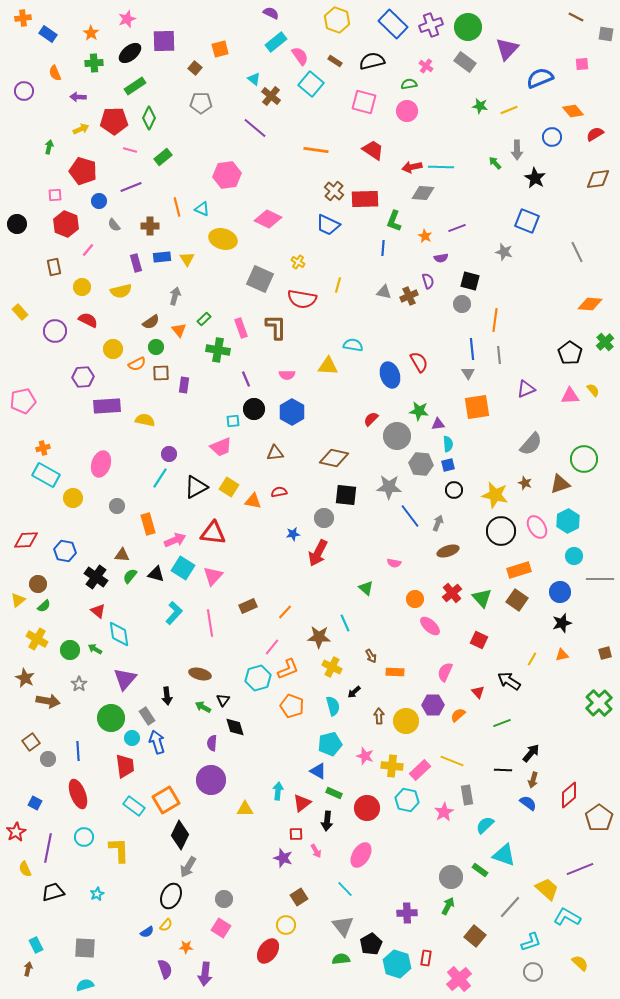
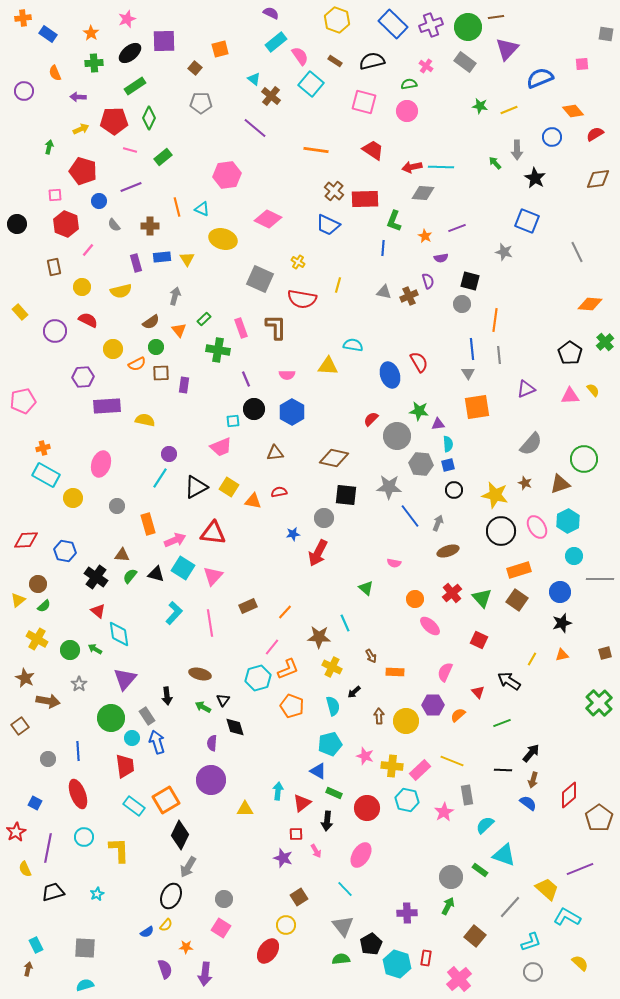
brown line at (576, 17): moved 80 px left; rotated 35 degrees counterclockwise
brown square at (31, 742): moved 11 px left, 16 px up
